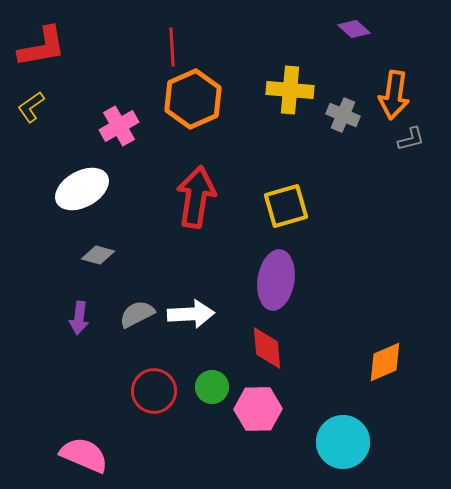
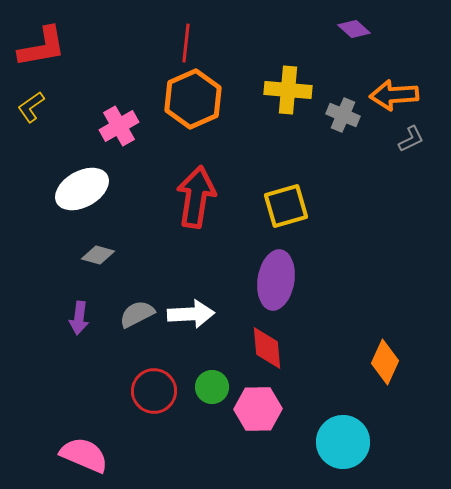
red line: moved 14 px right, 4 px up; rotated 9 degrees clockwise
yellow cross: moved 2 px left
orange arrow: rotated 78 degrees clockwise
gray L-shape: rotated 12 degrees counterclockwise
orange diamond: rotated 42 degrees counterclockwise
